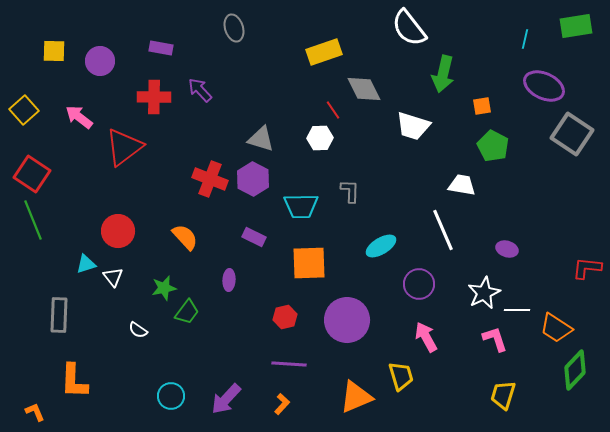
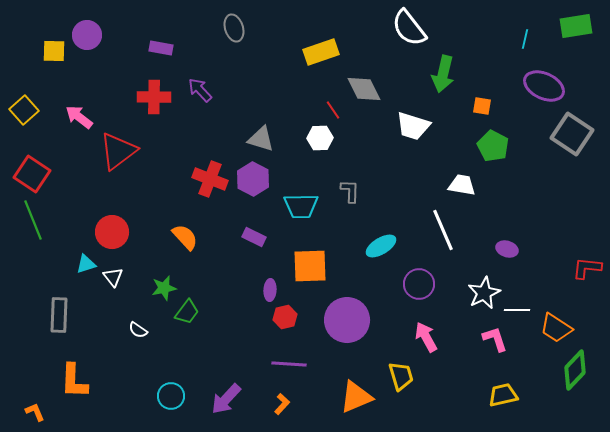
yellow rectangle at (324, 52): moved 3 px left
purple circle at (100, 61): moved 13 px left, 26 px up
orange square at (482, 106): rotated 18 degrees clockwise
red triangle at (124, 147): moved 6 px left, 4 px down
red circle at (118, 231): moved 6 px left, 1 px down
orange square at (309, 263): moved 1 px right, 3 px down
purple ellipse at (229, 280): moved 41 px right, 10 px down
yellow trapezoid at (503, 395): rotated 60 degrees clockwise
